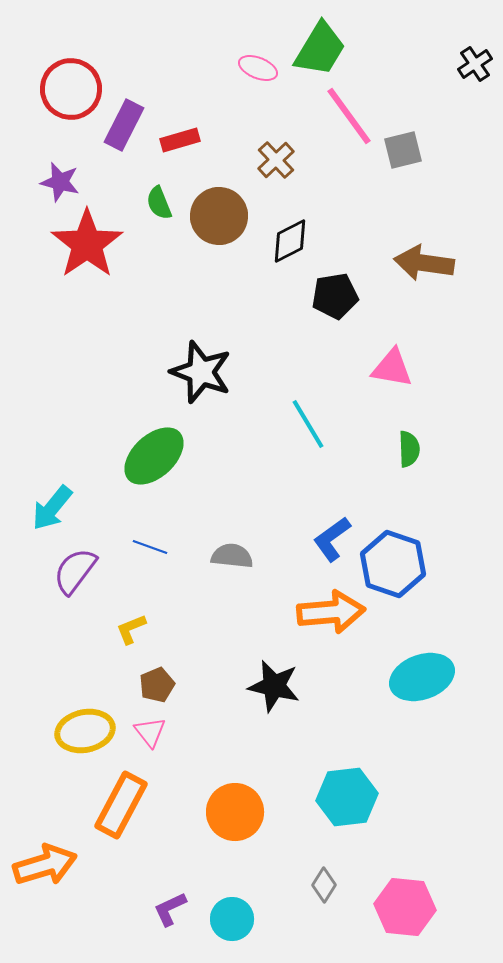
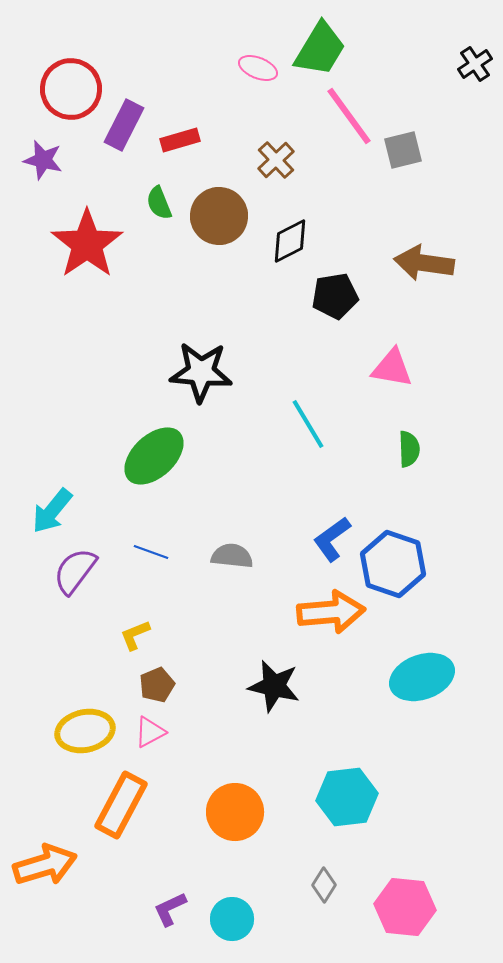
purple star at (60, 182): moved 17 px left, 22 px up
black star at (201, 372): rotated 16 degrees counterclockwise
cyan arrow at (52, 508): moved 3 px down
blue line at (150, 547): moved 1 px right, 5 px down
yellow L-shape at (131, 629): moved 4 px right, 6 px down
pink triangle at (150, 732): rotated 40 degrees clockwise
